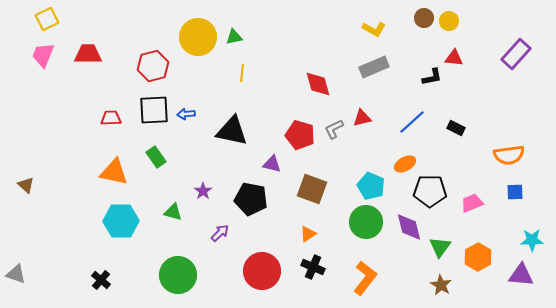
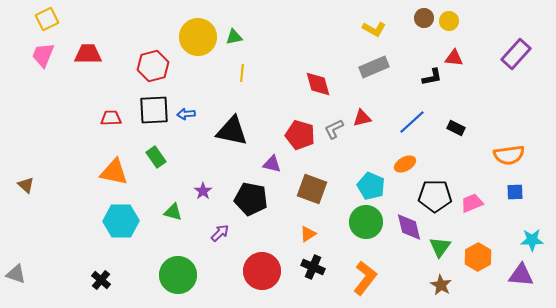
black pentagon at (430, 191): moved 5 px right, 5 px down
